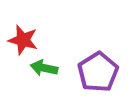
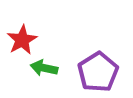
red star: moved 1 px left; rotated 28 degrees clockwise
